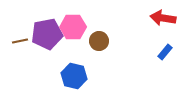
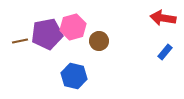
pink hexagon: rotated 15 degrees counterclockwise
